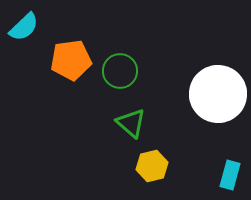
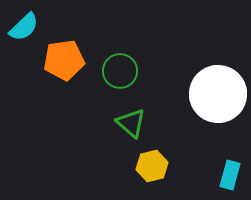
orange pentagon: moved 7 px left
